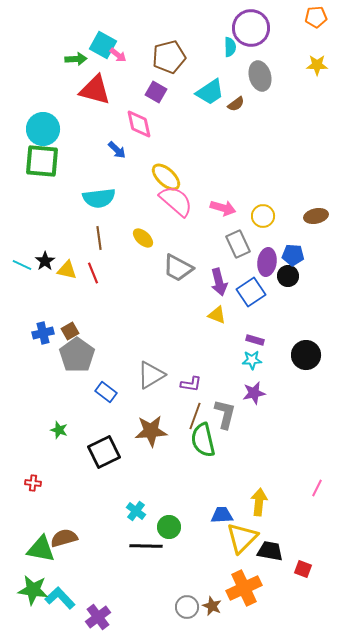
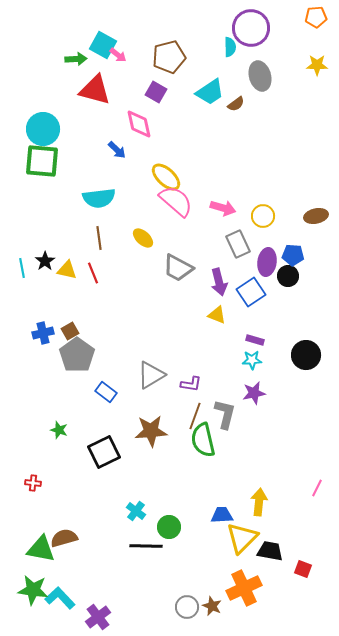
cyan line at (22, 265): moved 3 px down; rotated 54 degrees clockwise
